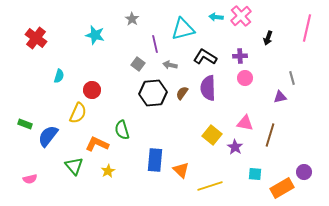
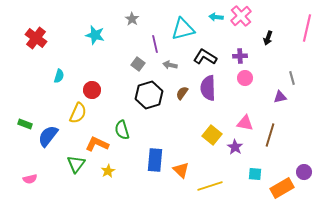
black hexagon: moved 4 px left, 2 px down; rotated 12 degrees counterclockwise
green triangle: moved 2 px right, 2 px up; rotated 18 degrees clockwise
